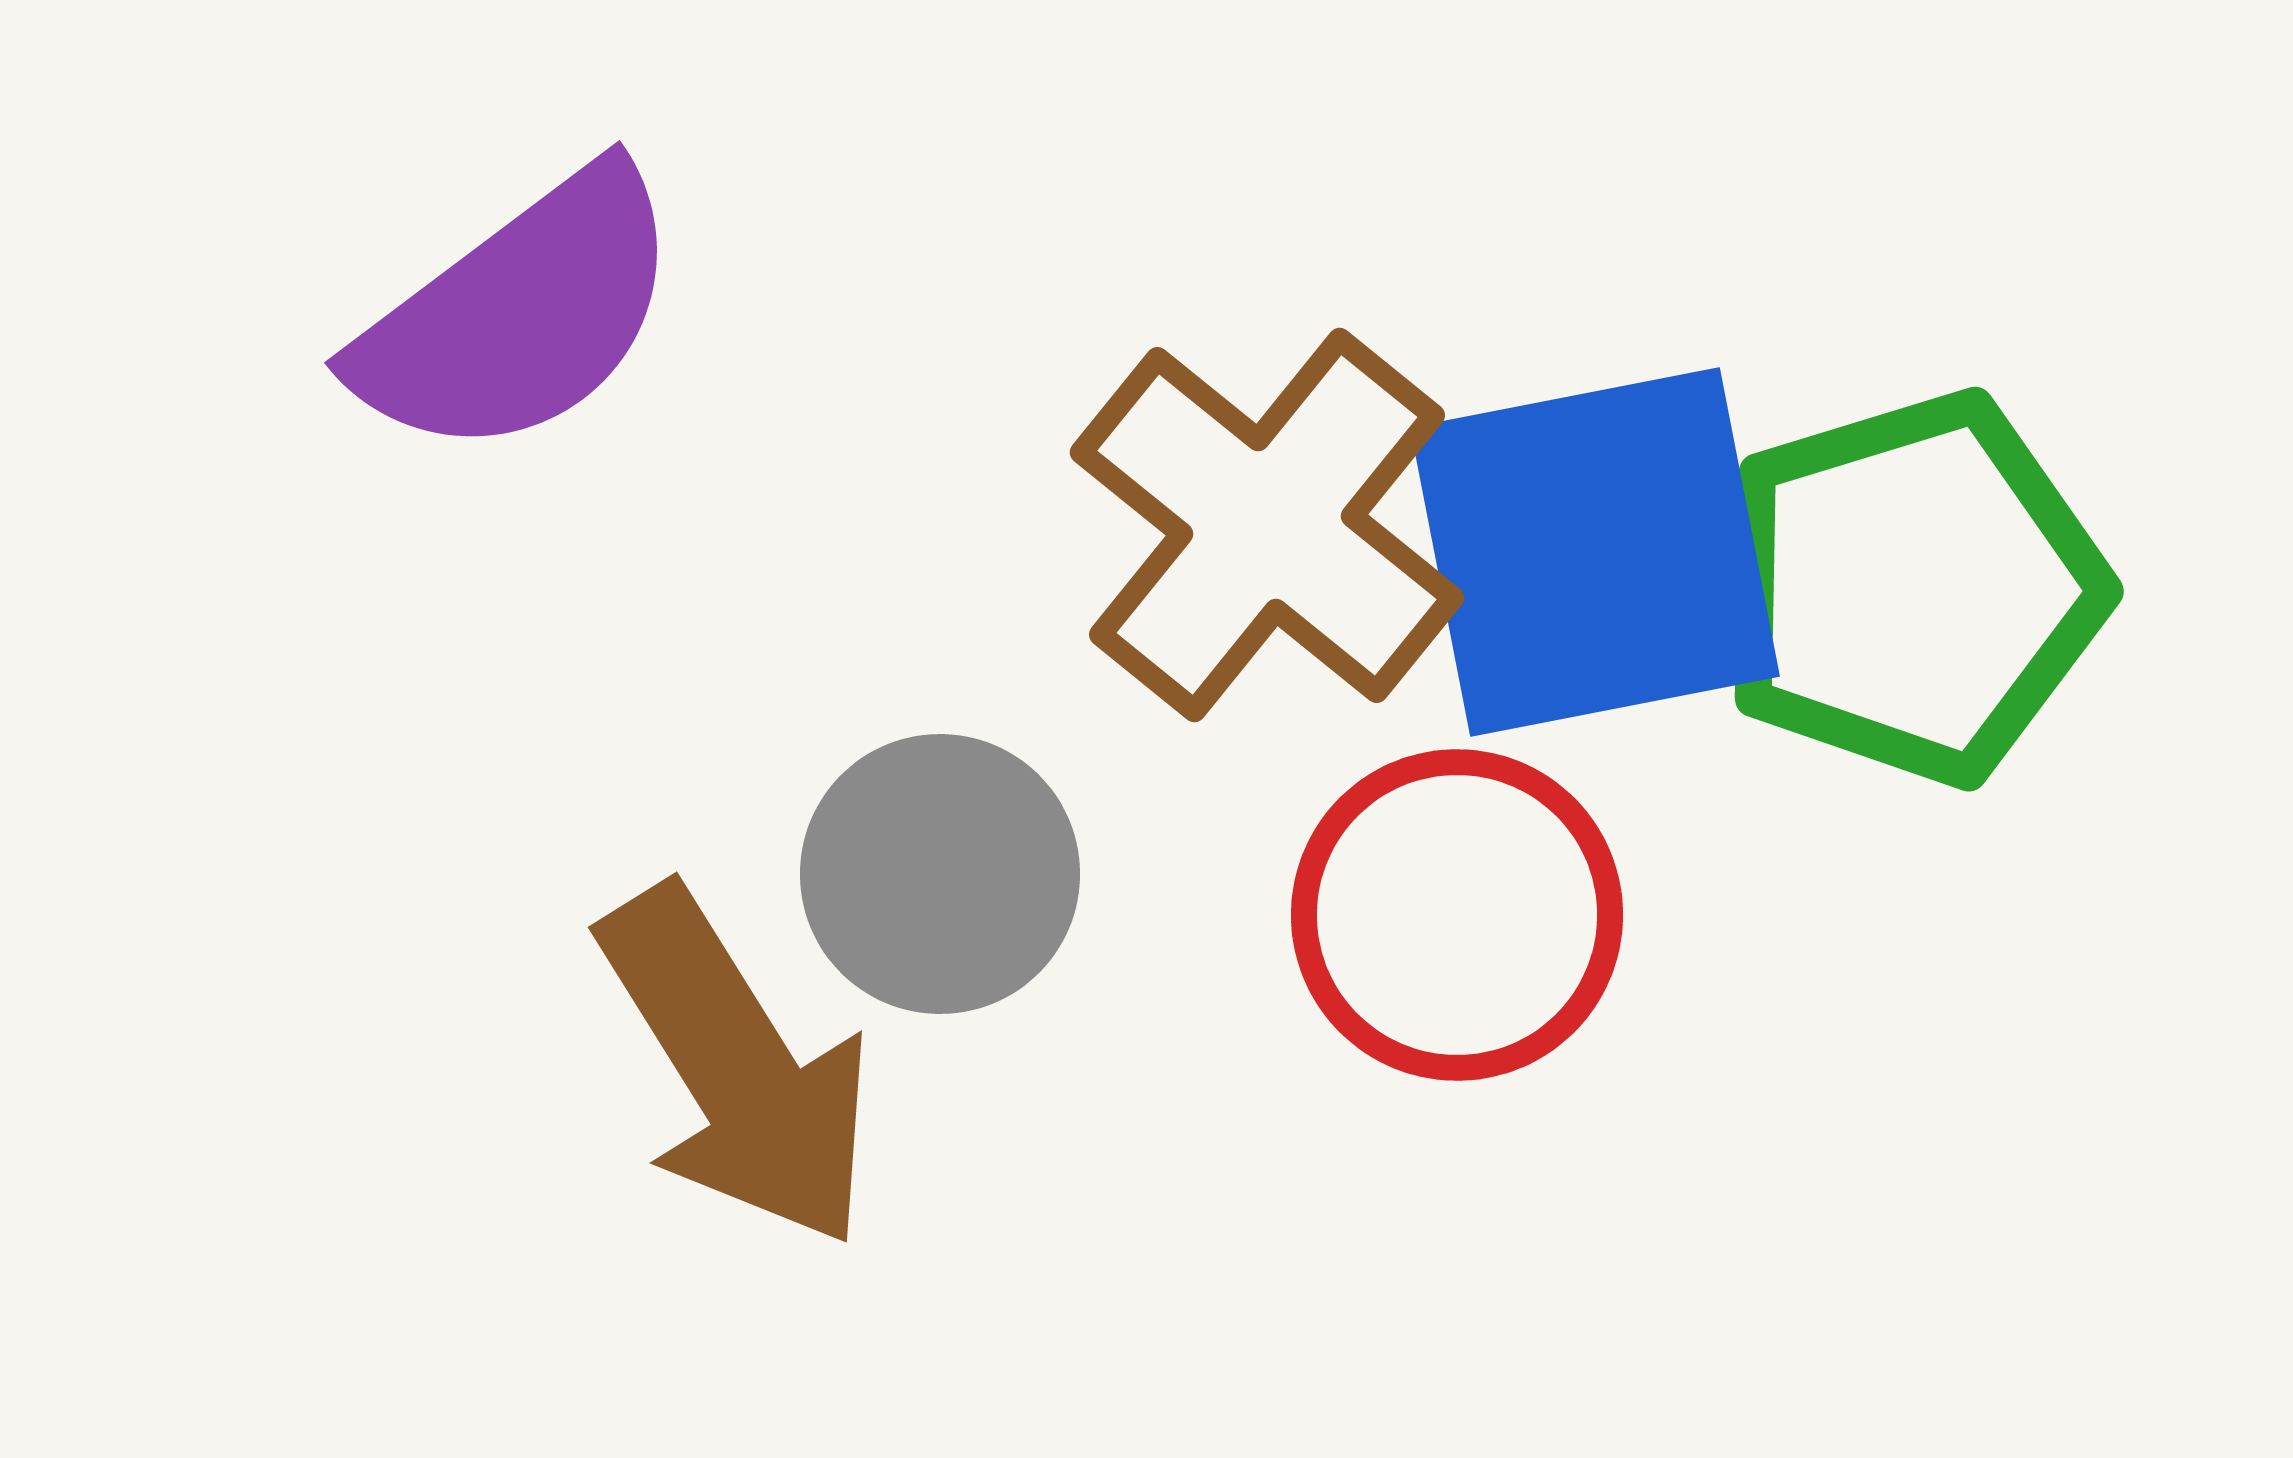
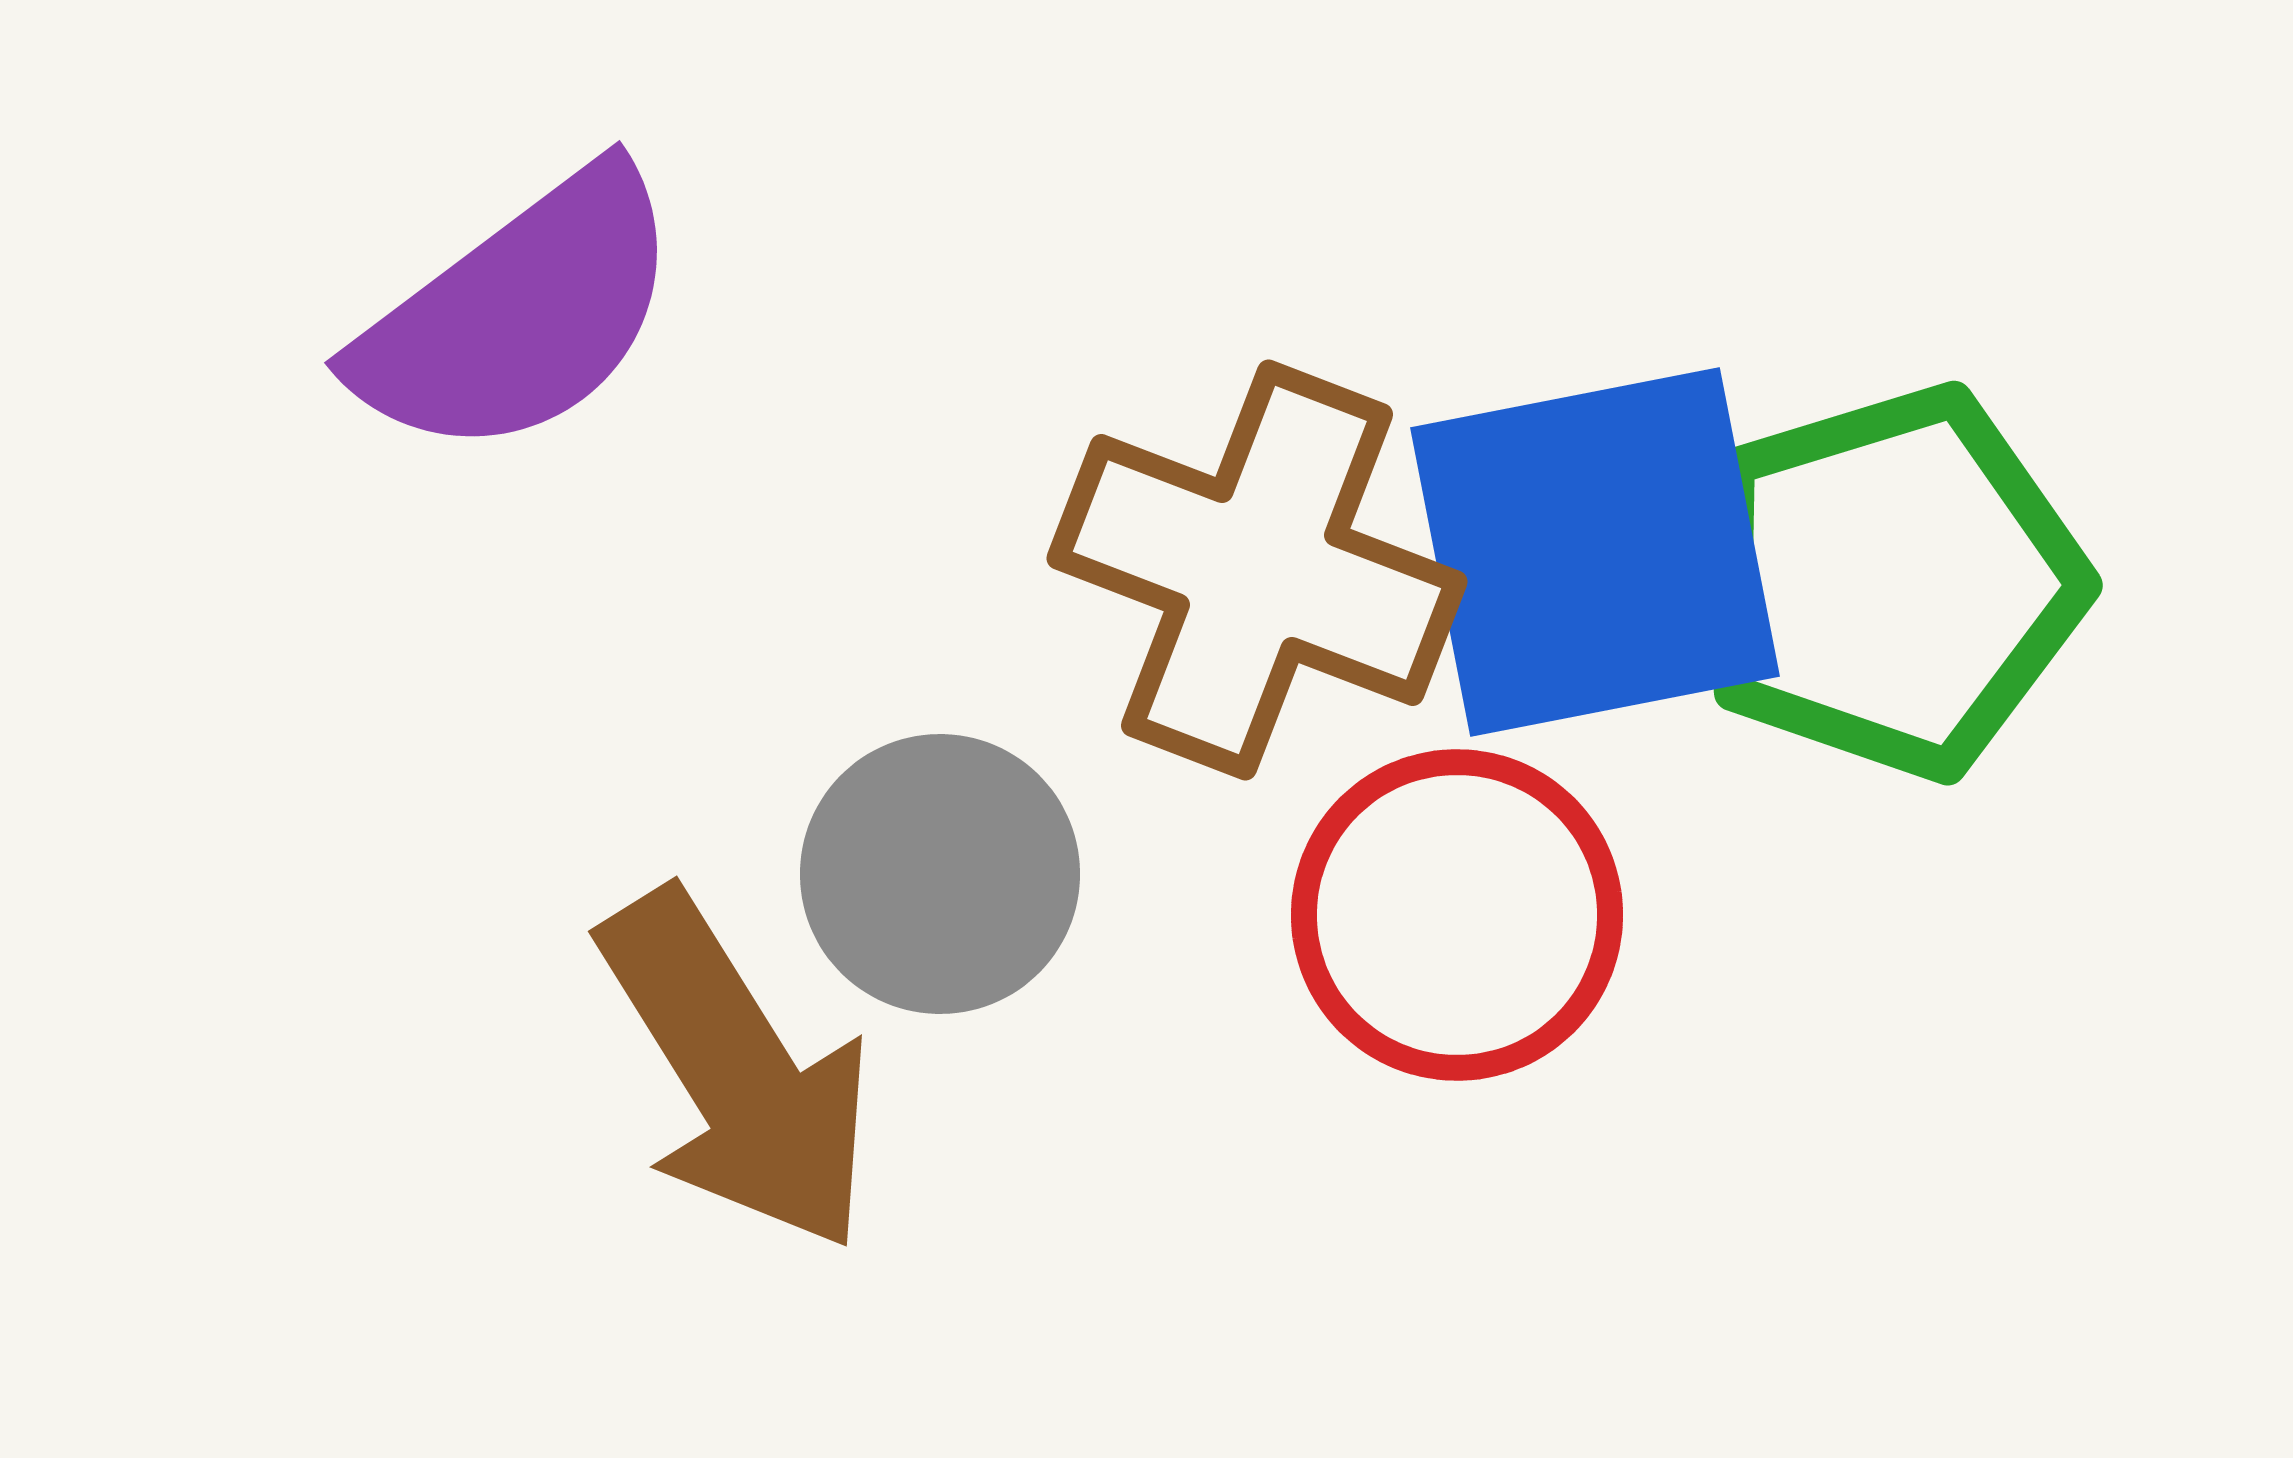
brown cross: moved 10 px left, 45 px down; rotated 18 degrees counterclockwise
green pentagon: moved 21 px left, 6 px up
brown arrow: moved 4 px down
